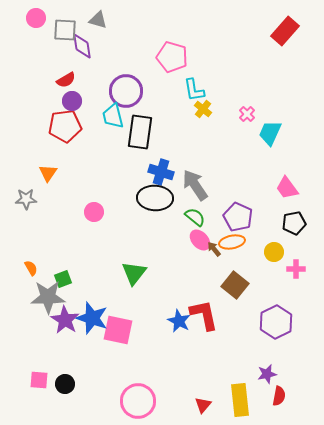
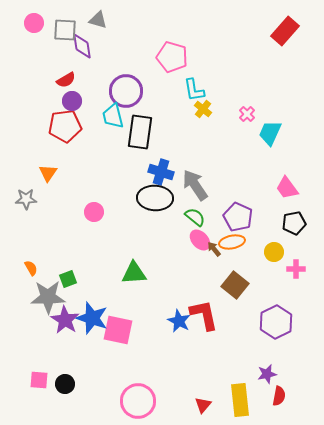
pink circle at (36, 18): moved 2 px left, 5 px down
green triangle at (134, 273): rotated 48 degrees clockwise
green square at (63, 279): moved 5 px right
